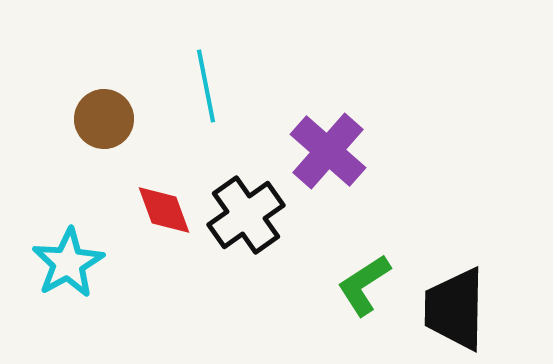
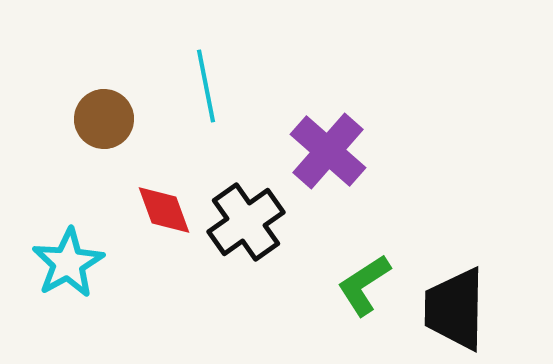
black cross: moved 7 px down
